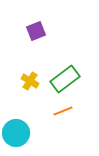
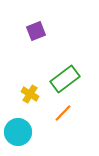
yellow cross: moved 13 px down
orange line: moved 2 px down; rotated 24 degrees counterclockwise
cyan circle: moved 2 px right, 1 px up
